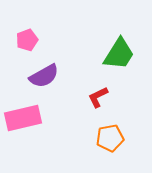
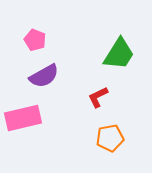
pink pentagon: moved 8 px right; rotated 30 degrees counterclockwise
